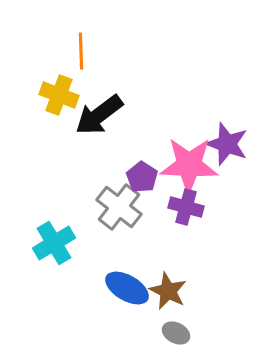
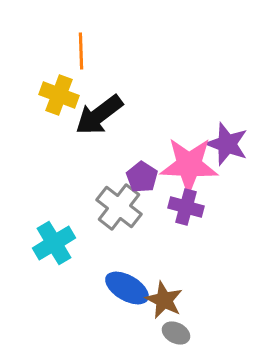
brown star: moved 4 px left, 9 px down
